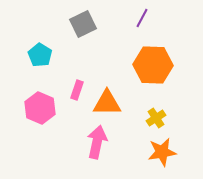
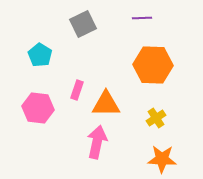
purple line: rotated 60 degrees clockwise
orange triangle: moved 1 px left, 1 px down
pink hexagon: moved 2 px left; rotated 16 degrees counterclockwise
orange star: moved 7 px down; rotated 12 degrees clockwise
